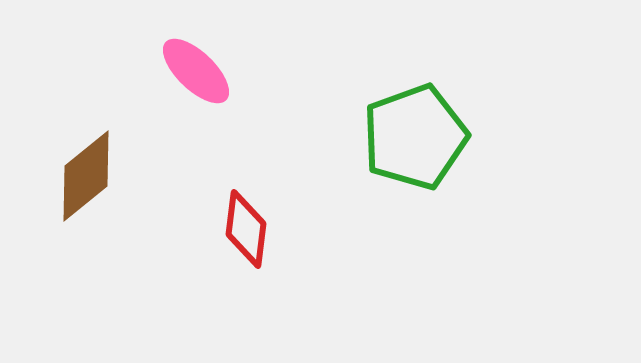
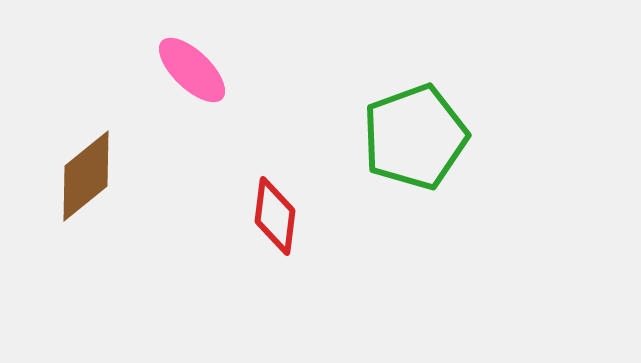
pink ellipse: moved 4 px left, 1 px up
red diamond: moved 29 px right, 13 px up
